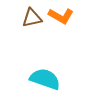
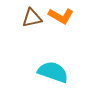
cyan semicircle: moved 8 px right, 7 px up
